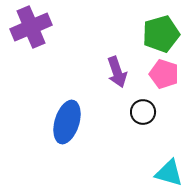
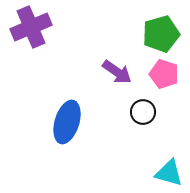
purple arrow: rotated 36 degrees counterclockwise
